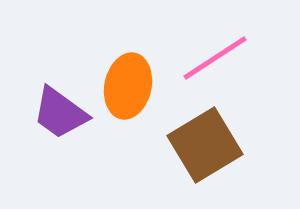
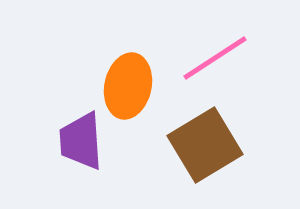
purple trapezoid: moved 21 px right, 28 px down; rotated 50 degrees clockwise
